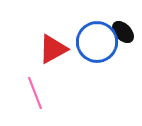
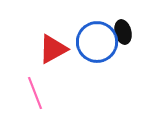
black ellipse: rotated 30 degrees clockwise
